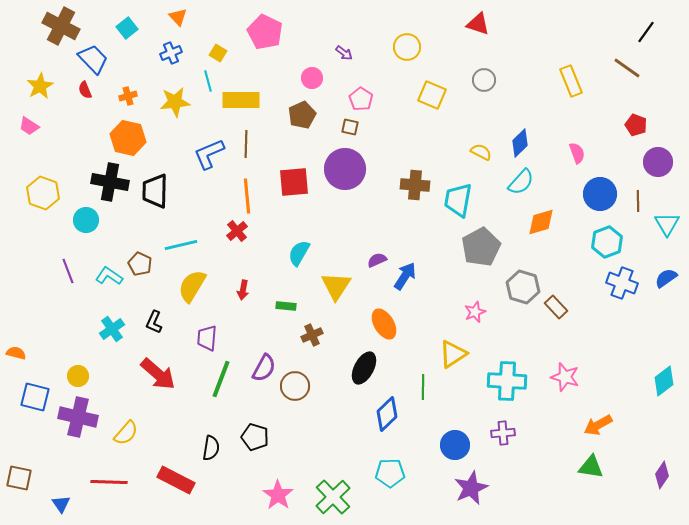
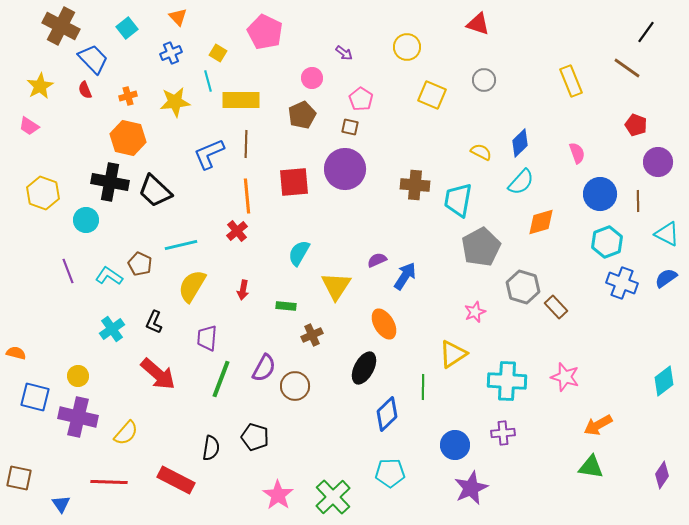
black trapezoid at (155, 191): rotated 48 degrees counterclockwise
cyan triangle at (667, 224): moved 10 px down; rotated 32 degrees counterclockwise
